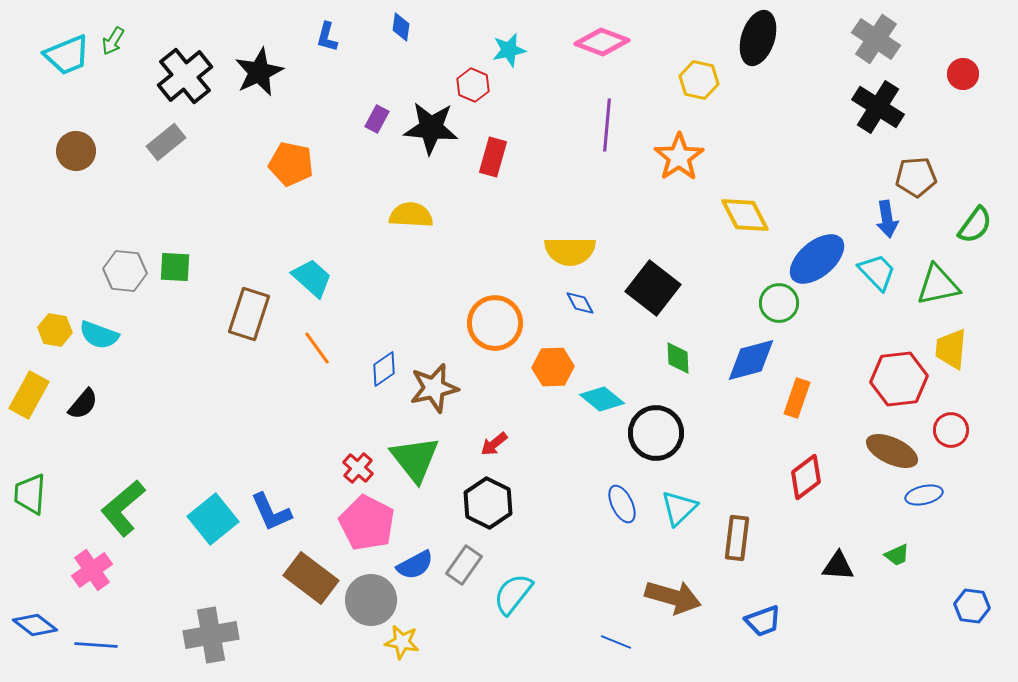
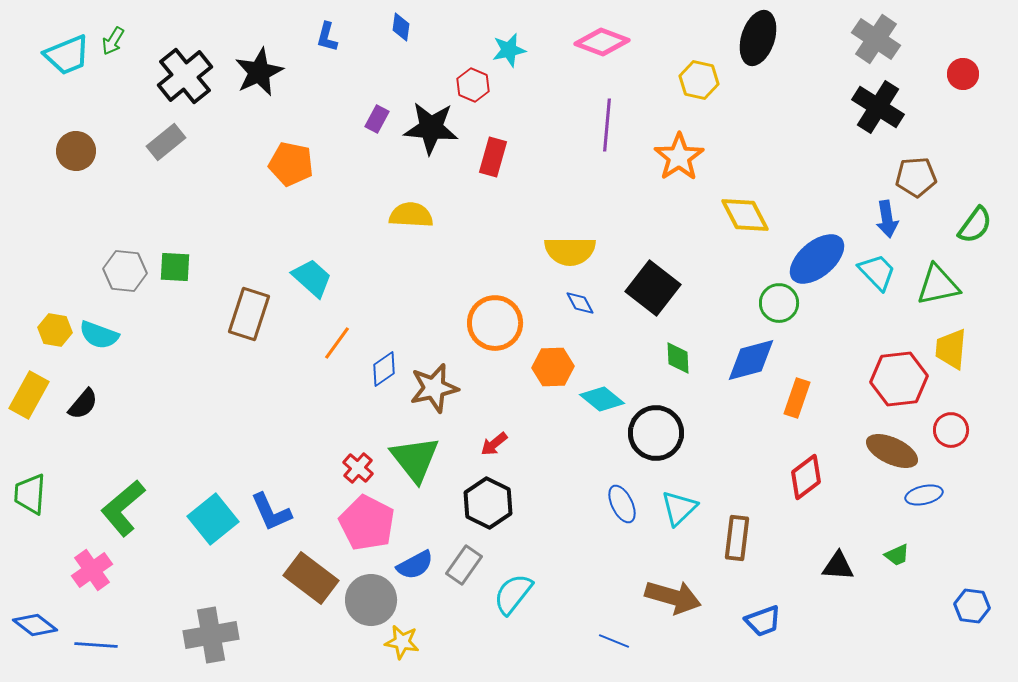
orange line at (317, 348): moved 20 px right, 5 px up; rotated 72 degrees clockwise
blue line at (616, 642): moved 2 px left, 1 px up
